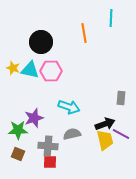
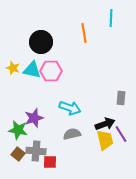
cyan triangle: moved 2 px right
cyan arrow: moved 1 px right, 1 px down
green star: rotated 12 degrees clockwise
purple line: rotated 30 degrees clockwise
gray cross: moved 12 px left, 5 px down
brown square: rotated 16 degrees clockwise
